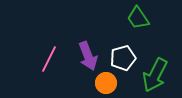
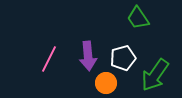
purple arrow: rotated 16 degrees clockwise
green arrow: rotated 8 degrees clockwise
